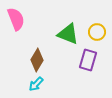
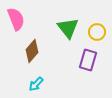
green triangle: moved 6 px up; rotated 30 degrees clockwise
brown diamond: moved 5 px left, 9 px up; rotated 10 degrees clockwise
